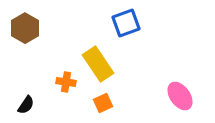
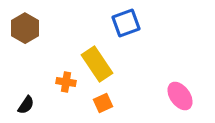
yellow rectangle: moved 1 px left
